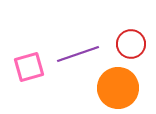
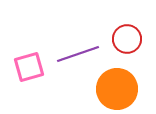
red circle: moved 4 px left, 5 px up
orange circle: moved 1 px left, 1 px down
